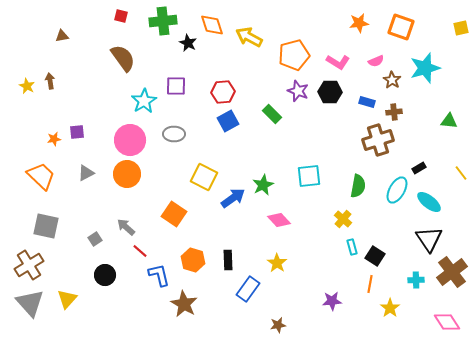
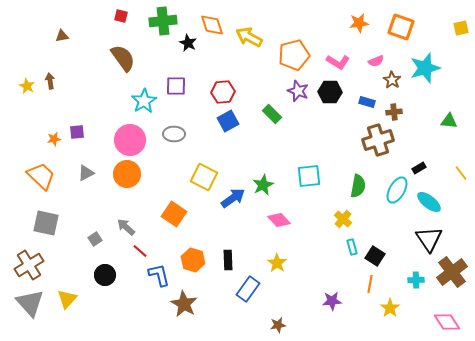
gray square at (46, 226): moved 3 px up
